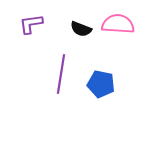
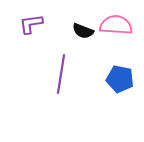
pink semicircle: moved 2 px left, 1 px down
black semicircle: moved 2 px right, 2 px down
blue pentagon: moved 19 px right, 5 px up
